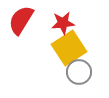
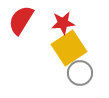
gray circle: moved 1 px right, 1 px down
